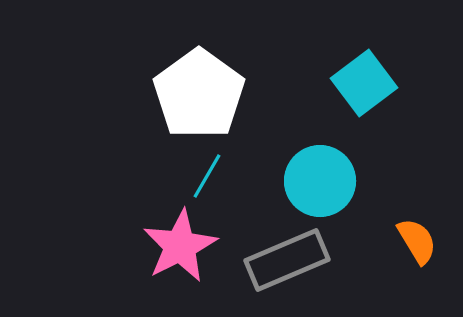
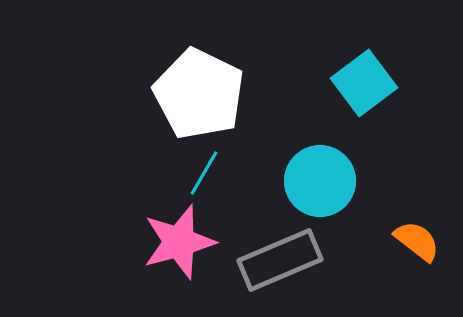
white pentagon: rotated 10 degrees counterclockwise
cyan line: moved 3 px left, 3 px up
orange semicircle: rotated 21 degrees counterclockwise
pink star: moved 1 px left, 4 px up; rotated 12 degrees clockwise
gray rectangle: moved 7 px left
